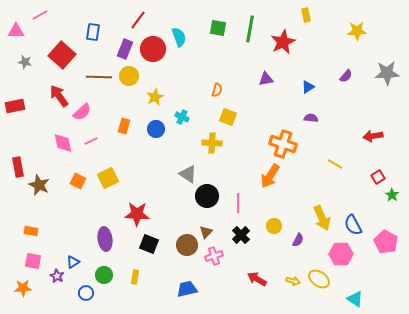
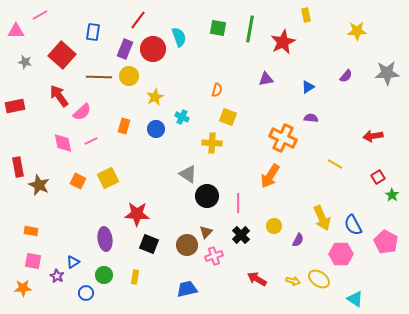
orange cross at (283, 144): moved 6 px up; rotated 8 degrees clockwise
